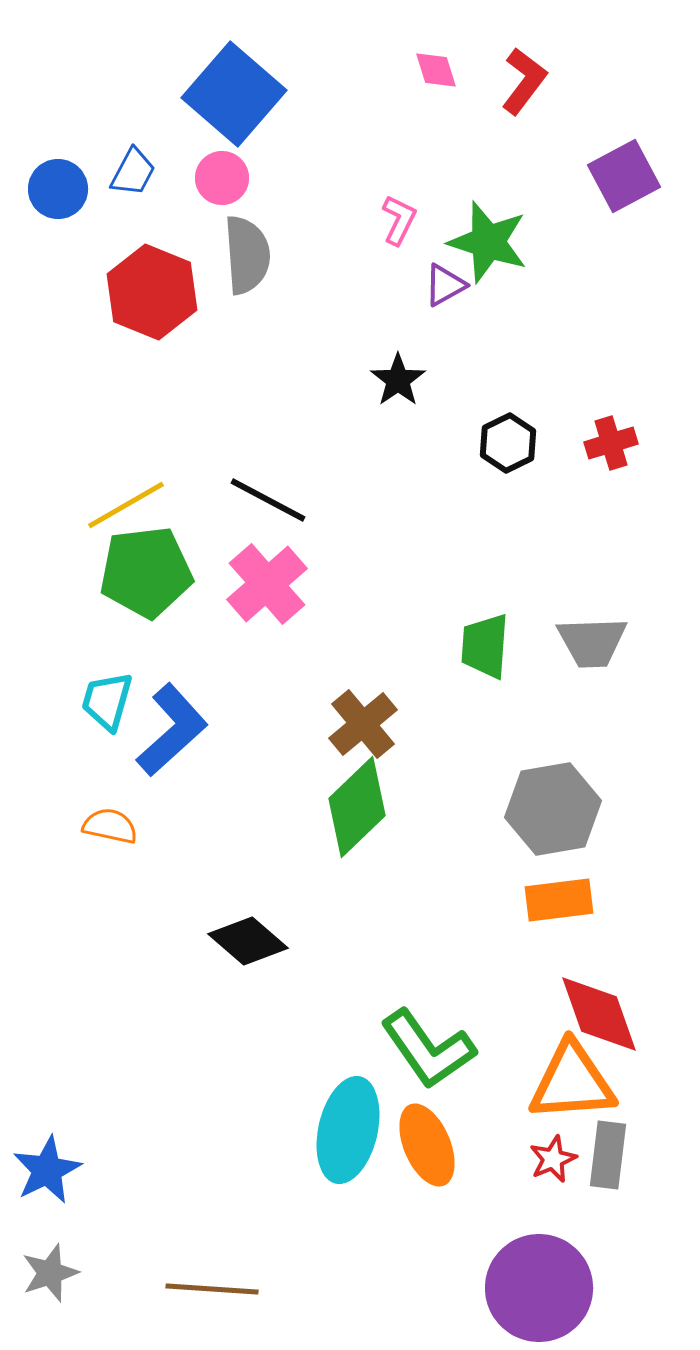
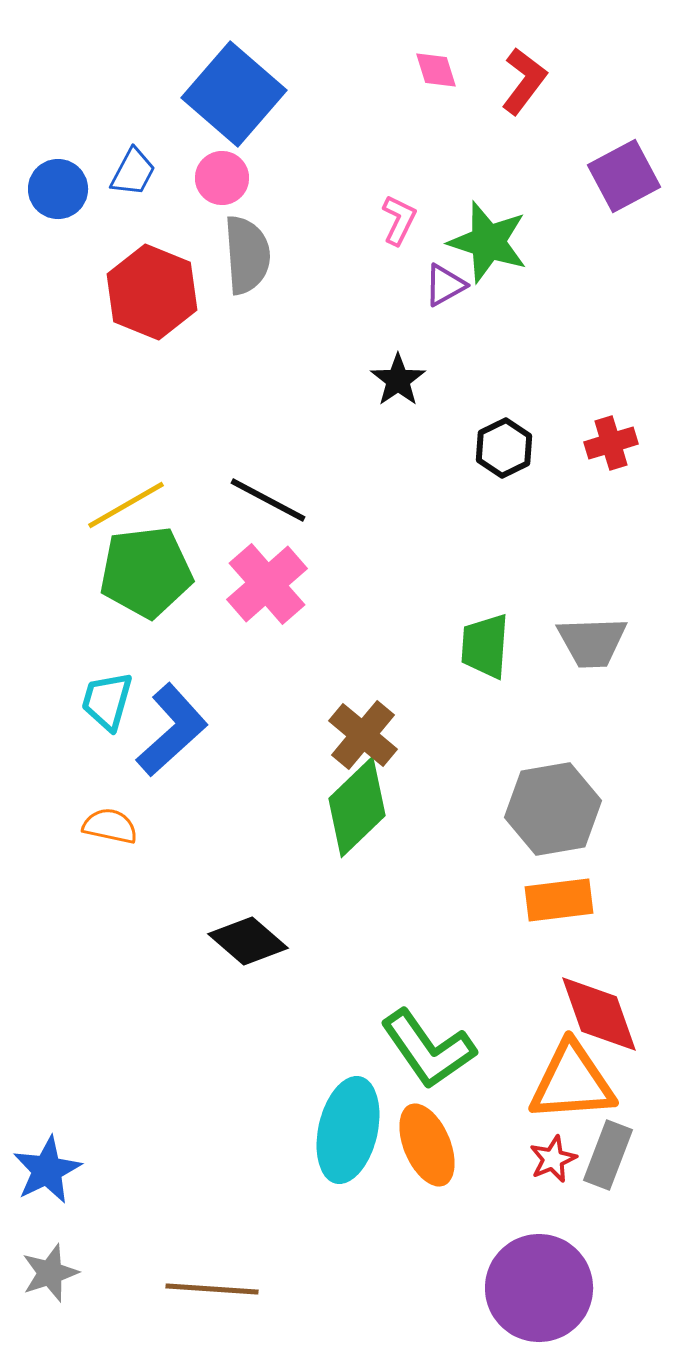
black hexagon: moved 4 px left, 5 px down
brown cross: moved 11 px down; rotated 10 degrees counterclockwise
gray rectangle: rotated 14 degrees clockwise
